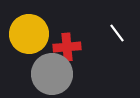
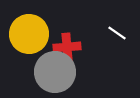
white line: rotated 18 degrees counterclockwise
gray circle: moved 3 px right, 2 px up
